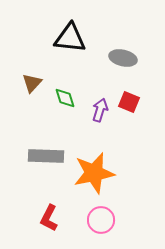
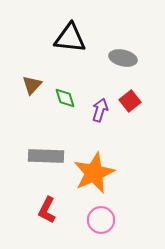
brown triangle: moved 2 px down
red square: moved 1 px right, 1 px up; rotated 30 degrees clockwise
orange star: rotated 12 degrees counterclockwise
red L-shape: moved 2 px left, 8 px up
